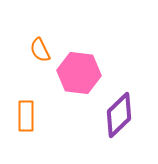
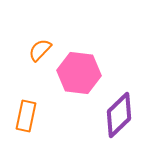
orange semicircle: rotated 70 degrees clockwise
orange rectangle: rotated 12 degrees clockwise
